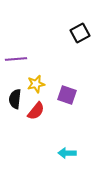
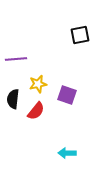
black square: moved 2 px down; rotated 18 degrees clockwise
yellow star: moved 2 px right
black semicircle: moved 2 px left
